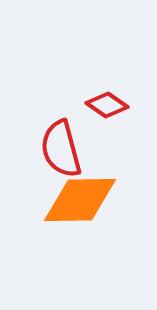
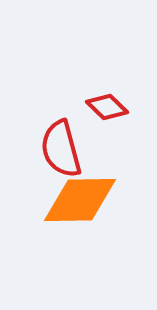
red diamond: moved 2 px down; rotated 9 degrees clockwise
